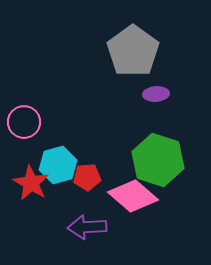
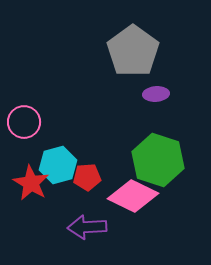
pink diamond: rotated 15 degrees counterclockwise
